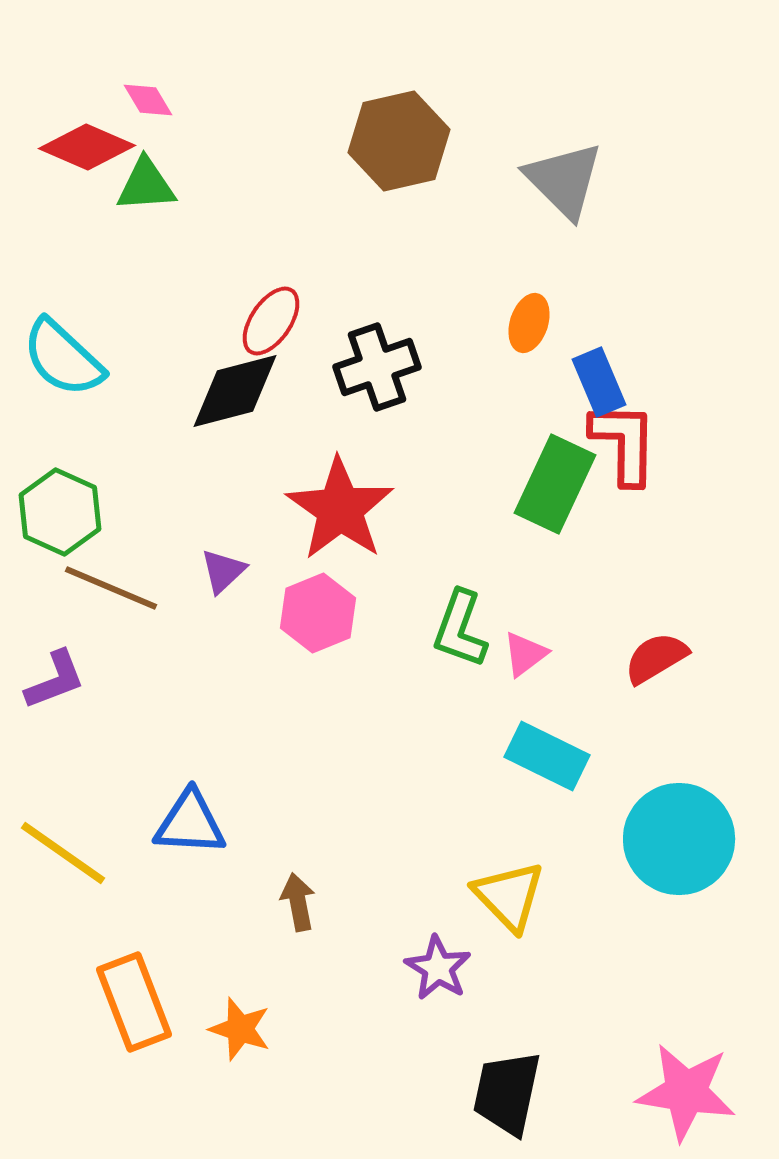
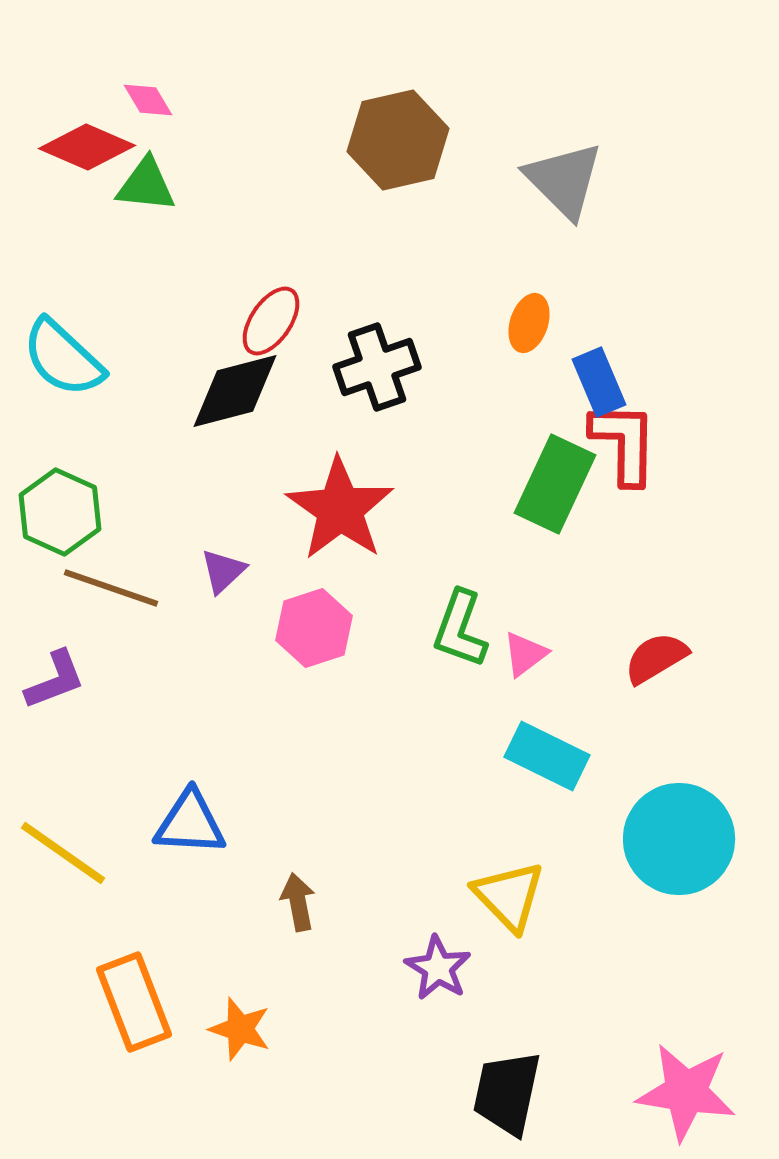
brown hexagon: moved 1 px left, 1 px up
green triangle: rotated 10 degrees clockwise
brown line: rotated 4 degrees counterclockwise
pink hexagon: moved 4 px left, 15 px down; rotated 4 degrees clockwise
